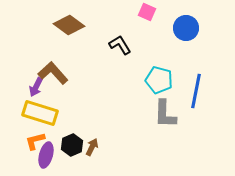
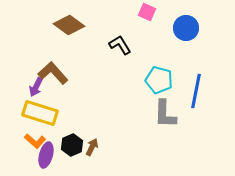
orange L-shape: rotated 125 degrees counterclockwise
